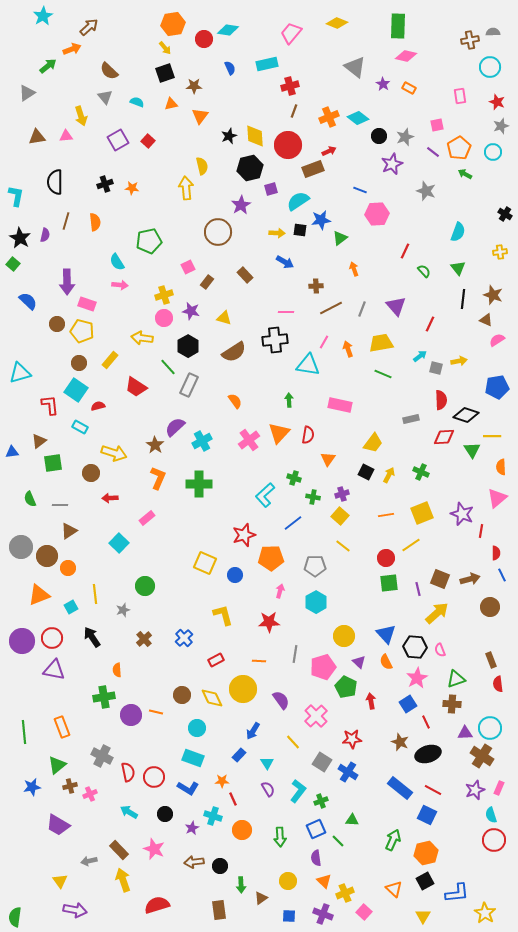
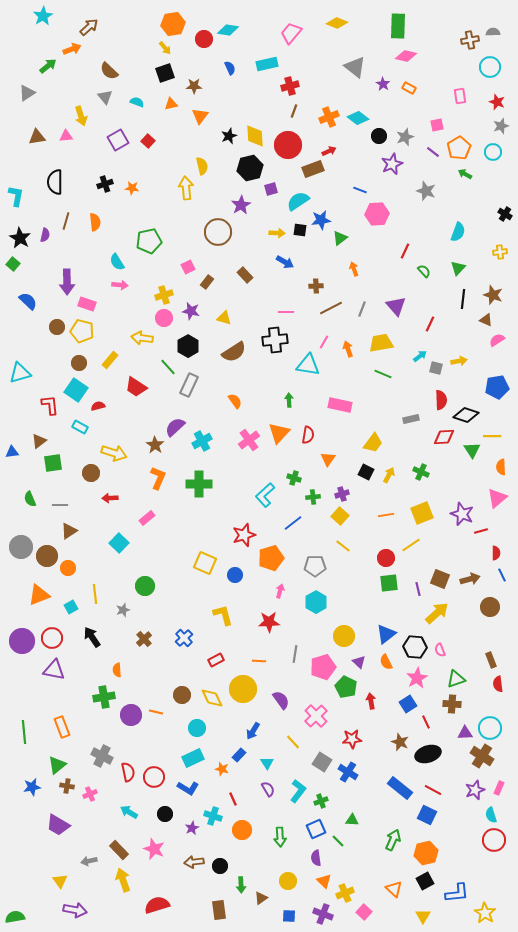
green triangle at (458, 268): rotated 21 degrees clockwise
brown circle at (57, 324): moved 3 px down
green cross at (313, 497): rotated 16 degrees counterclockwise
red line at (481, 531): rotated 64 degrees clockwise
orange pentagon at (271, 558): rotated 15 degrees counterclockwise
blue triangle at (386, 634): rotated 35 degrees clockwise
cyan rectangle at (193, 758): rotated 45 degrees counterclockwise
orange star at (222, 781): moved 12 px up; rotated 16 degrees clockwise
brown cross at (70, 786): moved 3 px left; rotated 24 degrees clockwise
green semicircle at (15, 917): rotated 72 degrees clockwise
